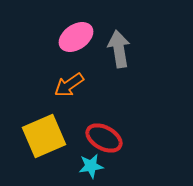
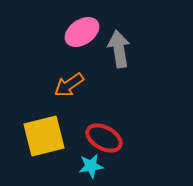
pink ellipse: moved 6 px right, 5 px up
yellow square: rotated 9 degrees clockwise
